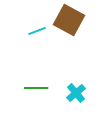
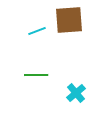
brown square: rotated 32 degrees counterclockwise
green line: moved 13 px up
